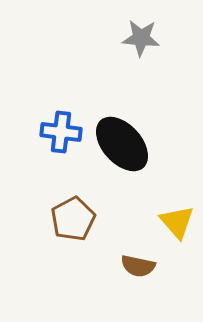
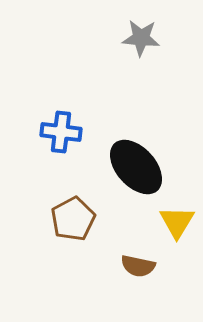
black ellipse: moved 14 px right, 23 px down
yellow triangle: rotated 12 degrees clockwise
